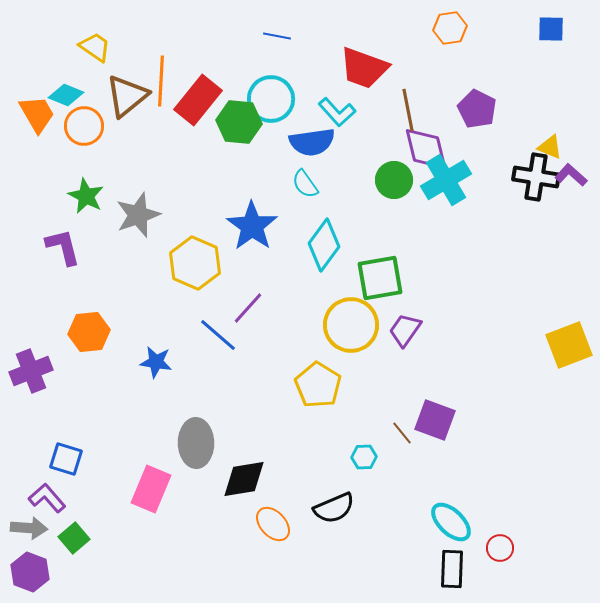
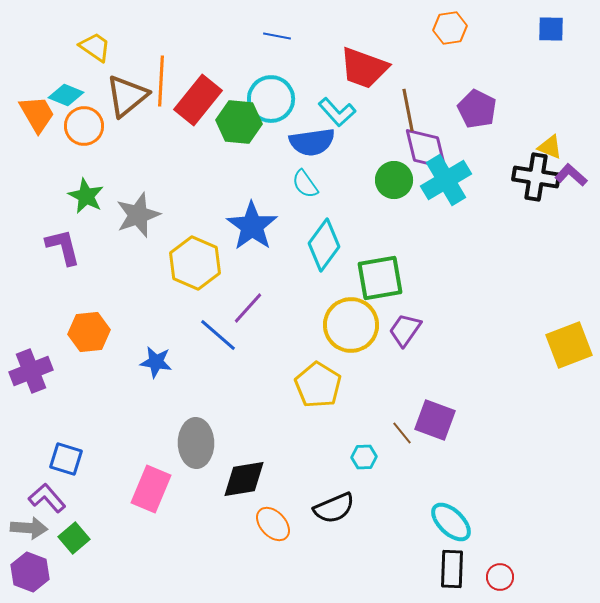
red circle at (500, 548): moved 29 px down
